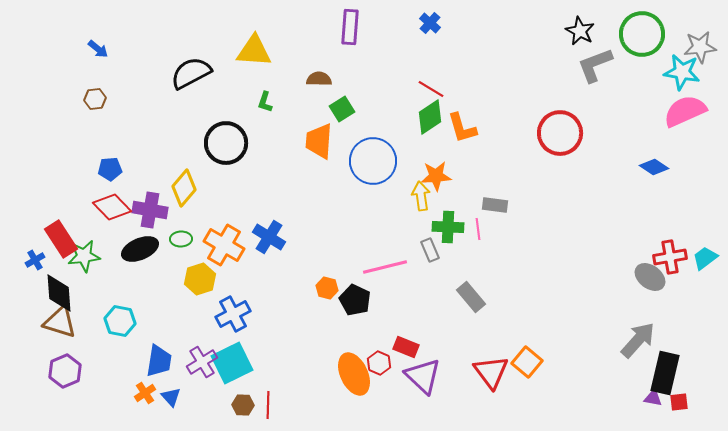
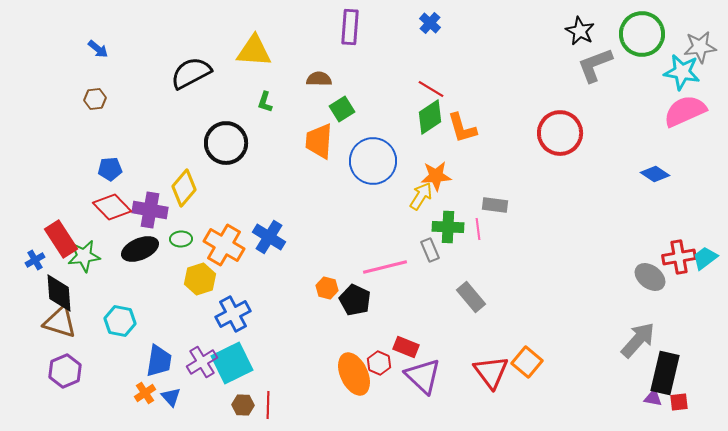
blue diamond at (654, 167): moved 1 px right, 7 px down
yellow arrow at (421, 196): rotated 40 degrees clockwise
red cross at (670, 257): moved 9 px right
